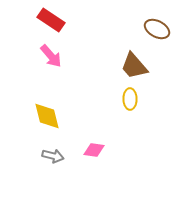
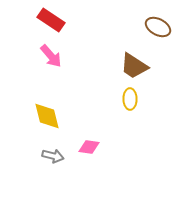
brown ellipse: moved 1 px right, 2 px up
brown trapezoid: rotated 16 degrees counterclockwise
pink diamond: moved 5 px left, 3 px up
